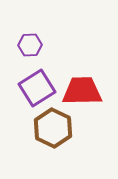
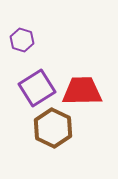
purple hexagon: moved 8 px left, 5 px up; rotated 20 degrees clockwise
